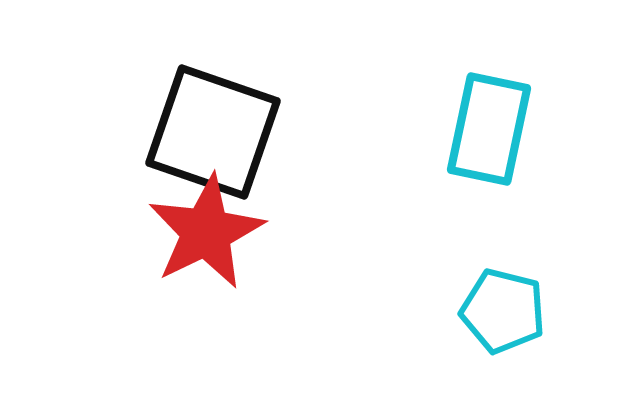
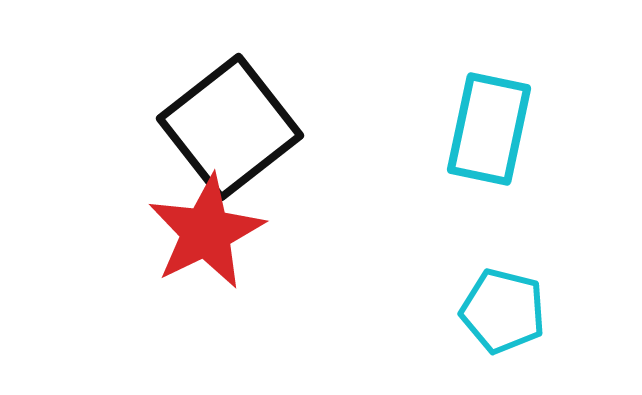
black square: moved 17 px right, 5 px up; rotated 33 degrees clockwise
